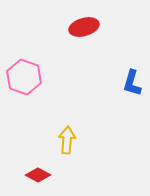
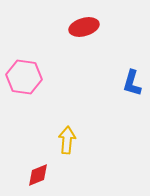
pink hexagon: rotated 12 degrees counterclockwise
red diamond: rotated 50 degrees counterclockwise
